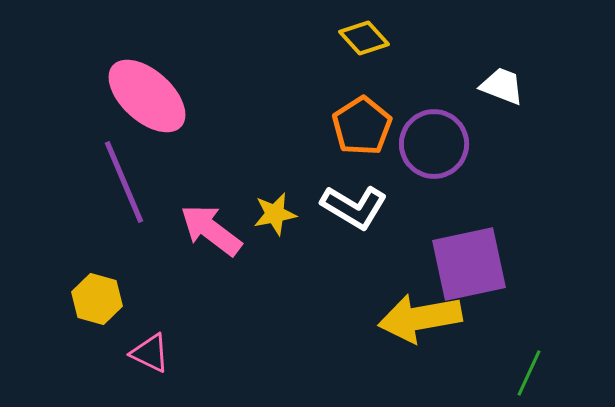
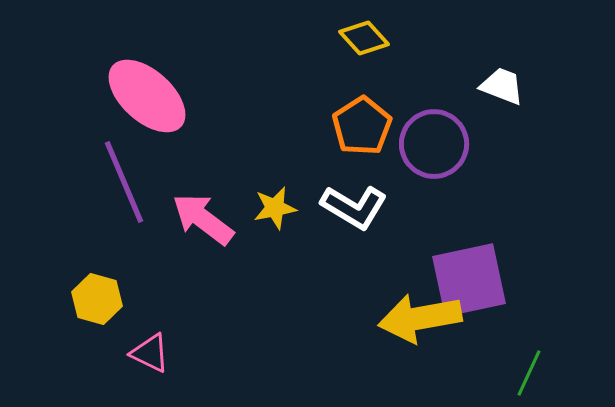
yellow star: moved 6 px up
pink arrow: moved 8 px left, 11 px up
purple square: moved 16 px down
